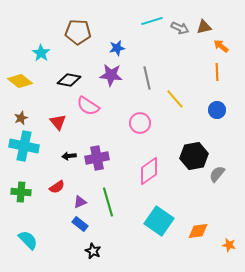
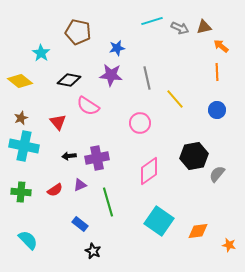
brown pentagon: rotated 10 degrees clockwise
red semicircle: moved 2 px left, 3 px down
purple triangle: moved 17 px up
